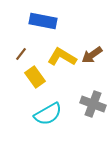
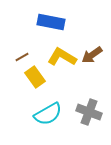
blue rectangle: moved 8 px right, 1 px down
brown line: moved 1 px right, 3 px down; rotated 24 degrees clockwise
gray cross: moved 4 px left, 8 px down
